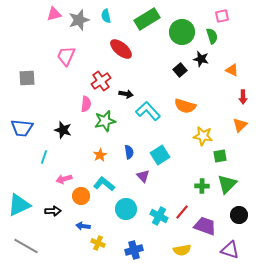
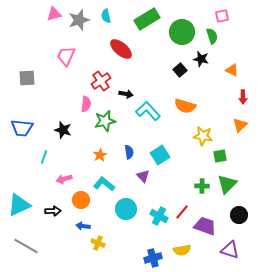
orange circle at (81, 196): moved 4 px down
blue cross at (134, 250): moved 19 px right, 8 px down
